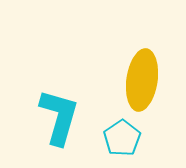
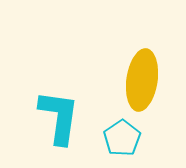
cyan L-shape: rotated 8 degrees counterclockwise
